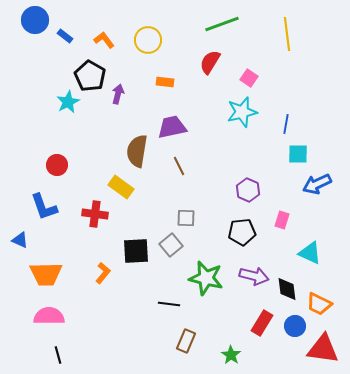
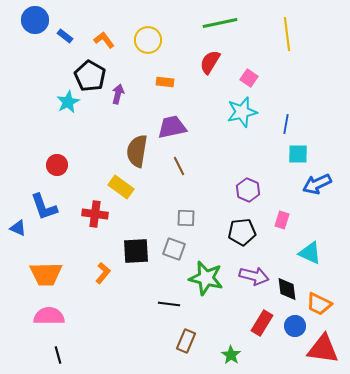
green line at (222, 24): moved 2 px left, 1 px up; rotated 8 degrees clockwise
blue triangle at (20, 240): moved 2 px left, 12 px up
gray square at (171, 245): moved 3 px right, 4 px down; rotated 30 degrees counterclockwise
